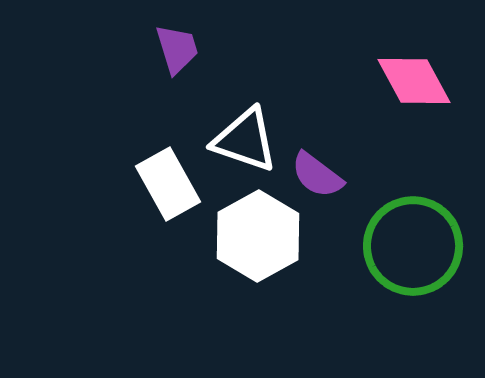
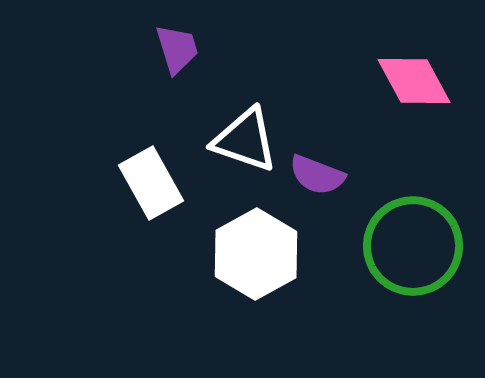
purple semicircle: rotated 16 degrees counterclockwise
white rectangle: moved 17 px left, 1 px up
white hexagon: moved 2 px left, 18 px down
